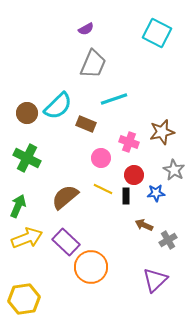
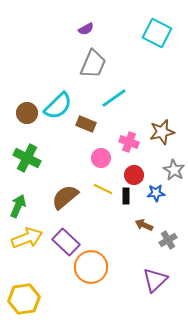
cyan line: moved 1 px up; rotated 16 degrees counterclockwise
